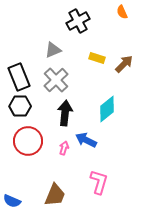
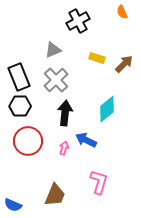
blue semicircle: moved 1 px right, 4 px down
